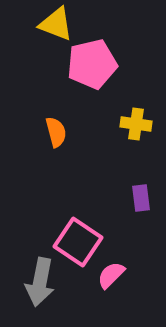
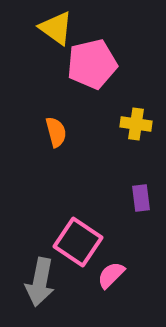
yellow triangle: moved 4 px down; rotated 15 degrees clockwise
